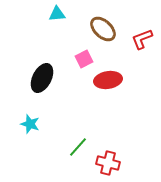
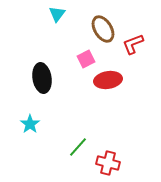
cyan triangle: rotated 48 degrees counterclockwise
brown ellipse: rotated 16 degrees clockwise
red L-shape: moved 9 px left, 5 px down
pink square: moved 2 px right
black ellipse: rotated 36 degrees counterclockwise
cyan star: rotated 18 degrees clockwise
